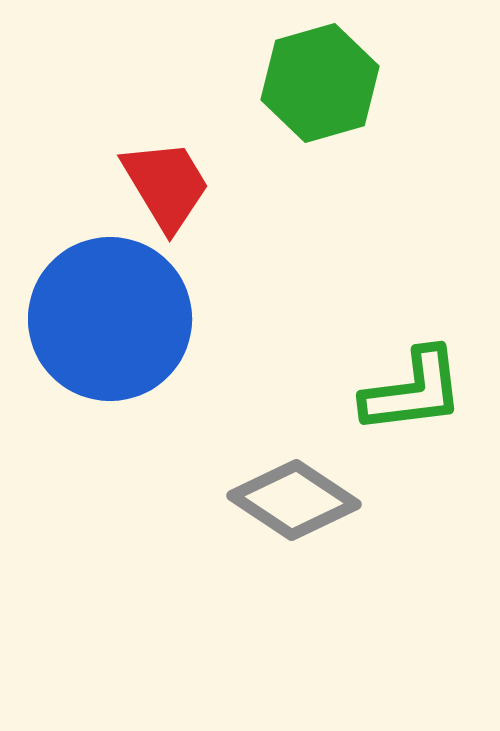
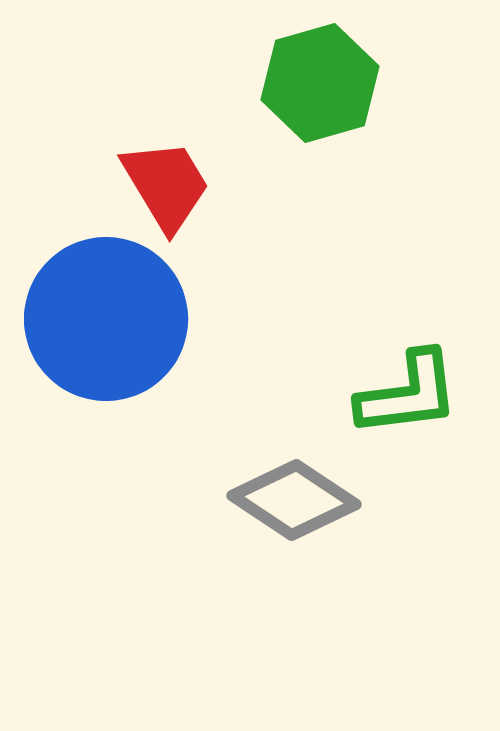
blue circle: moved 4 px left
green L-shape: moved 5 px left, 3 px down
